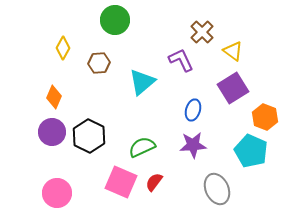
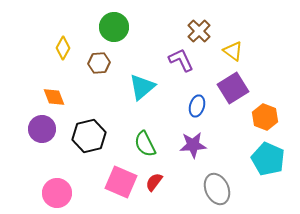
green circle: moved 1 px left, 7 px down
brown cross: moved 3 px left, 1 px up
cyan triangle: moved 5 px down
orange diamond: rotated 45 degrees counterclockwise
blue ellipse: moved 4 px right, 4 px up
purple circle: moved 10 px left, 3 px up
black hexagon: rotated 20 degrees clockwise
green semicircle: moved 3 px right, 3 px up; rotated 92 degrees counterclockwise
cyan pentagon: moved 17 px right, 8 px down
